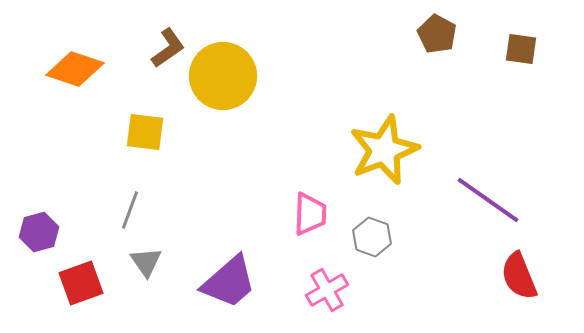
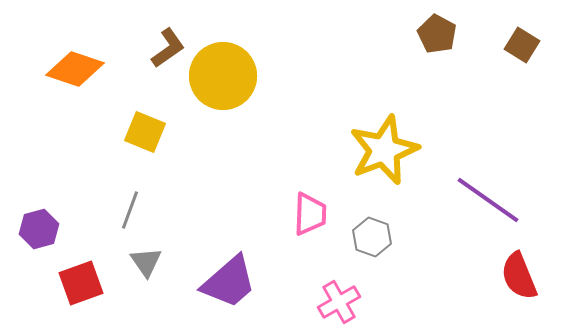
brown square: moved 1 px right, 4 px up; rotated 24 degrees clockwise
yellow square: rotated 15 degrees clockwise
purple hexagon: moved 3 px up
pink cross: moved 12 px right, 12 px down
